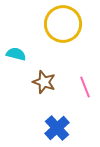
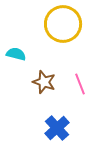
pink line: moved 5 px left, 3 px up
